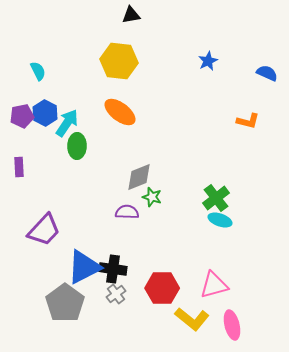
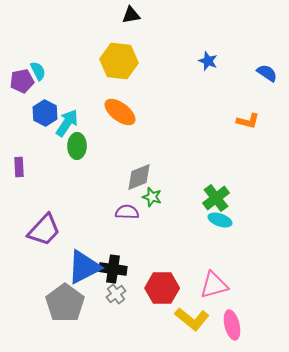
blue star: rotated 24 degrees counterclockwise
blue semicircle: rotated 10 degrees clockwise
purple pentagon: moved 35 px up
